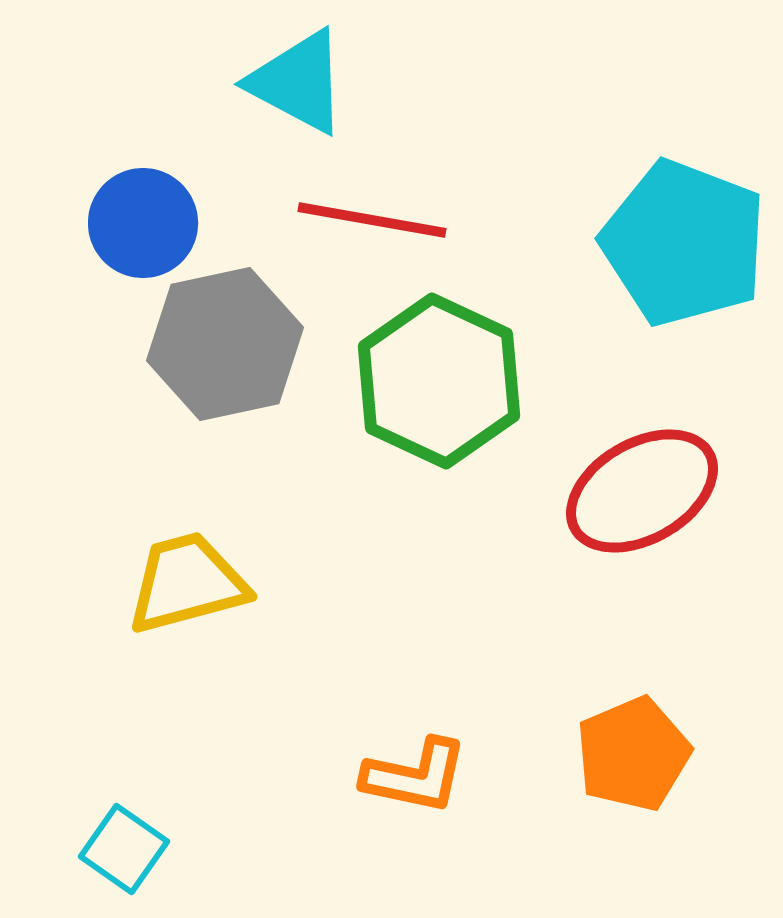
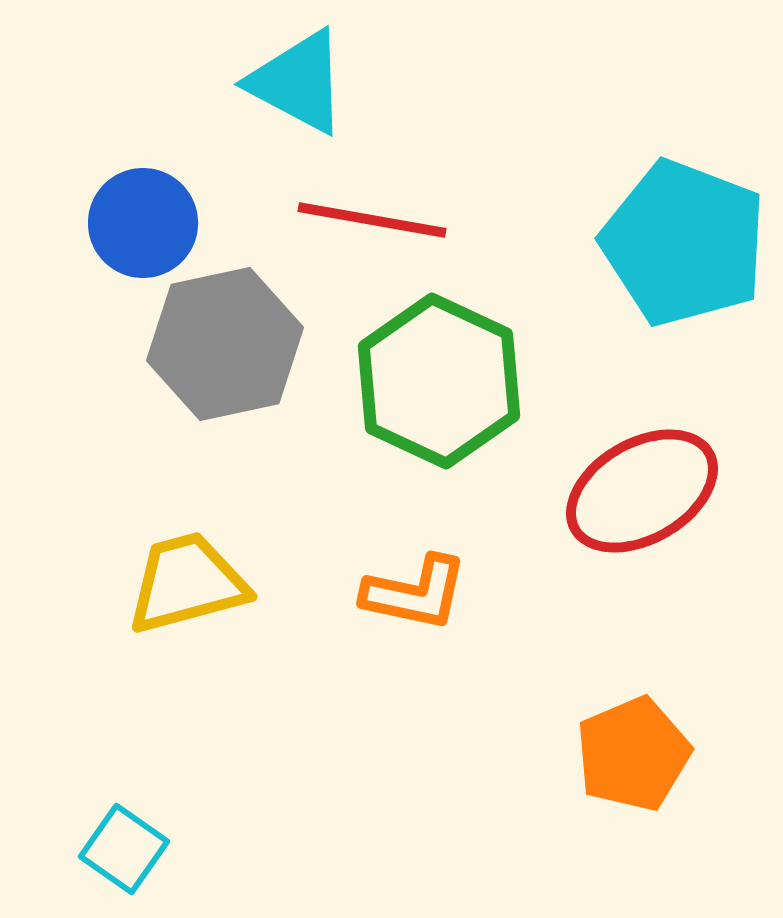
orange L-shape: moved 183 px up
